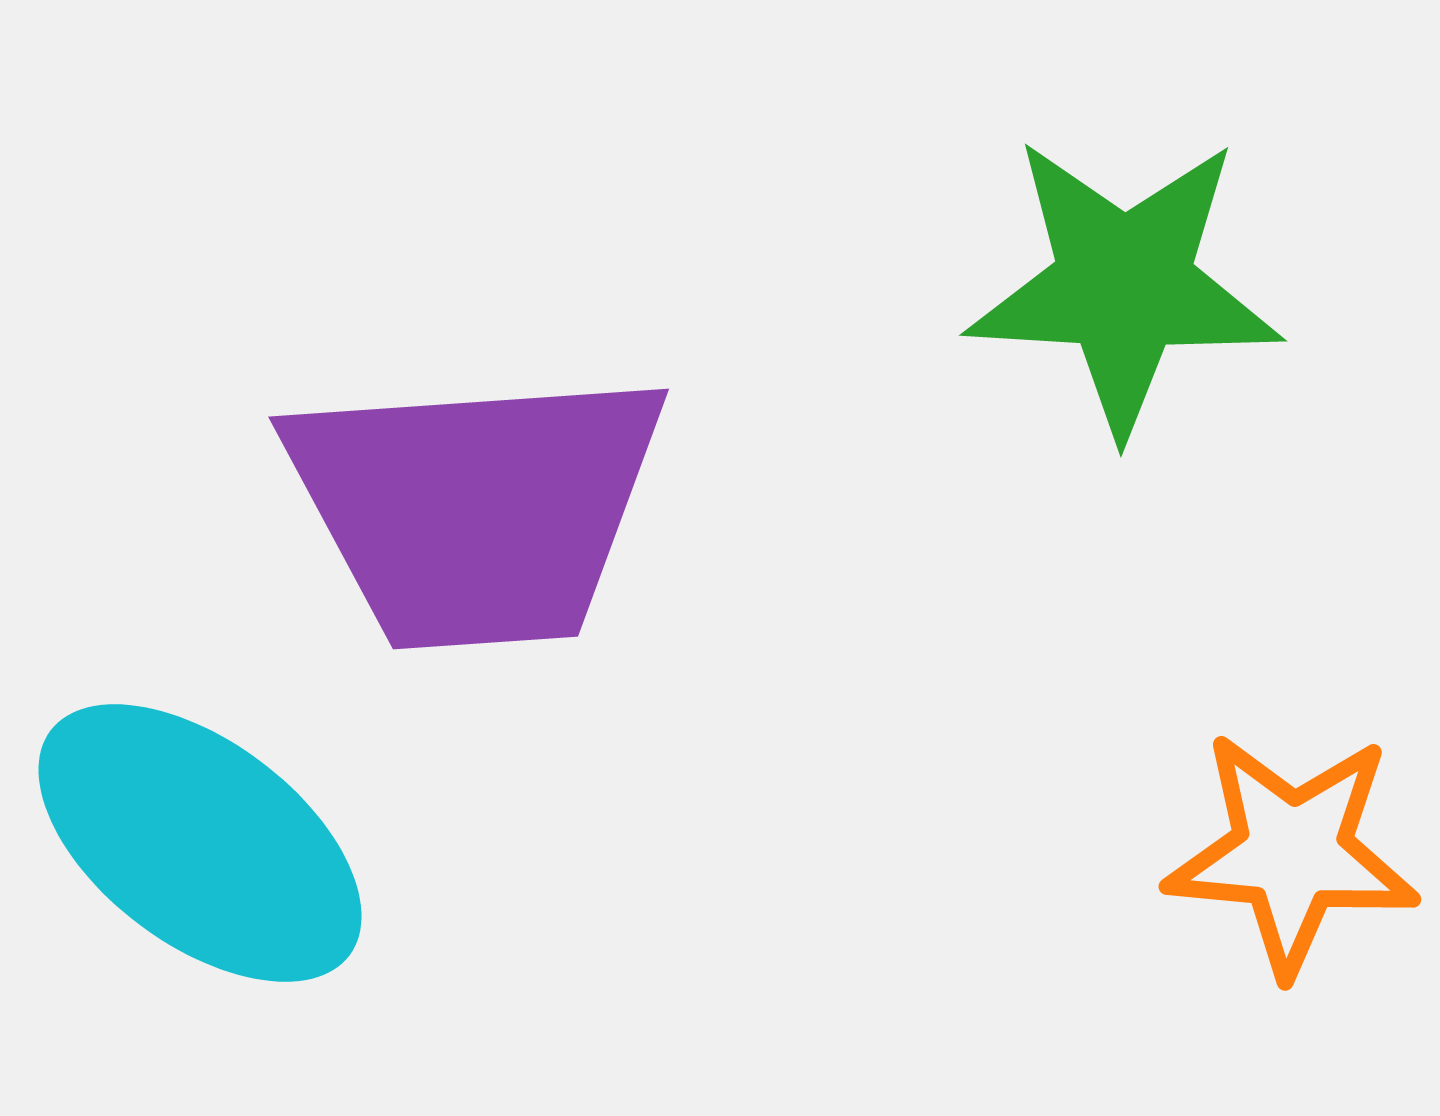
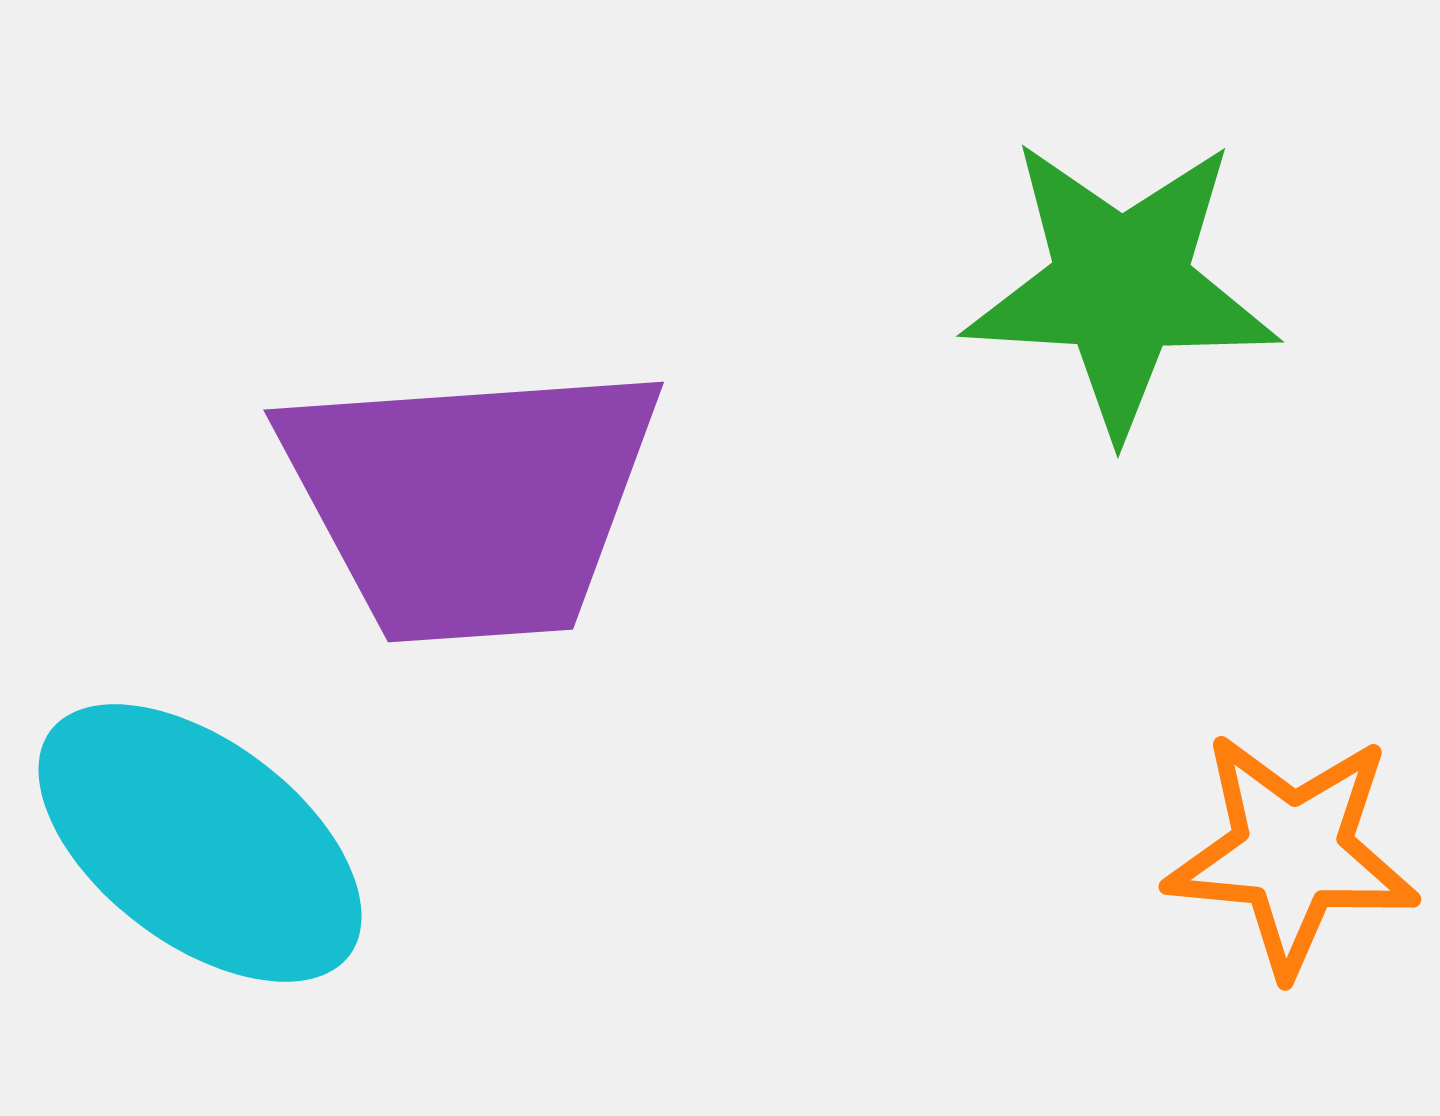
green star: moved 3 px left, 1 px down
purple trapezoid: moved 5 px left, 7 px up
